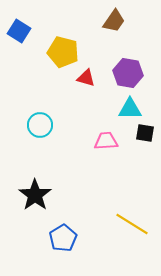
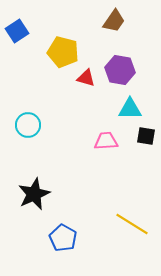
blue square: moved 2 px left; rotated 25 degrees clockwise
purple hexagon: moved 8 px left, 3 px up
cyan circle: moved 12 px left
black square: moved 1 px right, 3 px down
black star: moved 1 px left, 1 px up; rotated 12 degrees clockwise
blue pentagon: rotated 12 degrees counterclockwise
